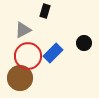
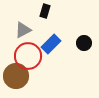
blue rectangle: moved 2 px left, 9 px up
brown circle: moved 4 px left, 2 px up
